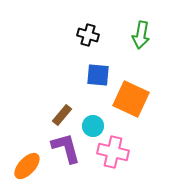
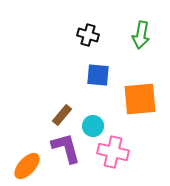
orange square: moved 9 px right; rotated 30 degrees counterclockwise
